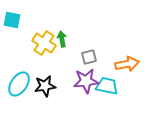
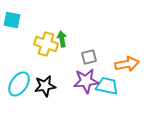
yellow cross: moved 2 px right, 1 px down; rotated 15 degrees counterclockwise
